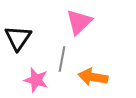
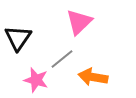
gray line: rotated 40 degrees clockwise
